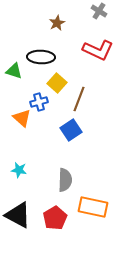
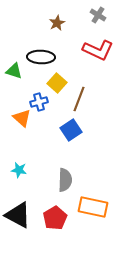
gray cross: moved 1 px left, 4 px down
